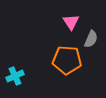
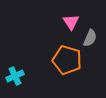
gray semicircle: moved 1 px left, 1 px up
orange pentagon: rotated 12 degrees clockwise
